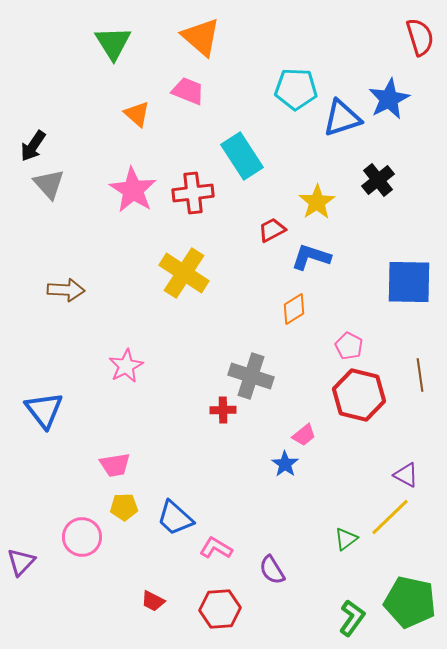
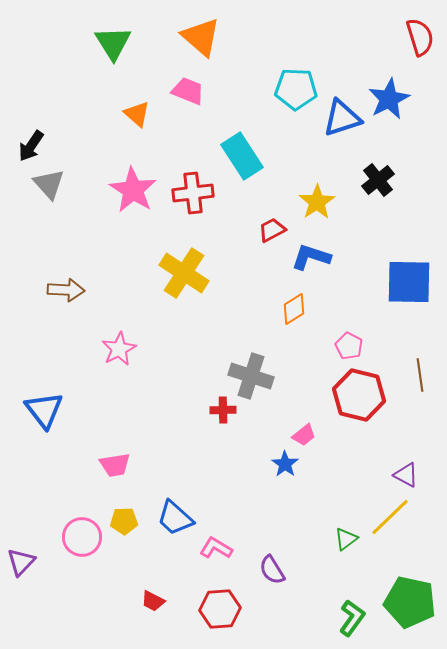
black arrow at (33, 146): moved 2 px left
pink star at (126, 366): moved 7 px left, 17 px up
yellow pentagon at (124, 507): moved 14 px down
